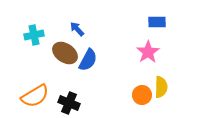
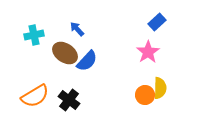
blue rectangle: rotated 42 degrees counterclockwise
blue semicircle: moved 1 px left, 1 px down; rotated 15 degrees clockwise
yellow semicircle: moved 1 px left, 1 px down
orange circle: moved 3 px right
black cross: moved 3 px up; rotated 15 degrees clockwise
